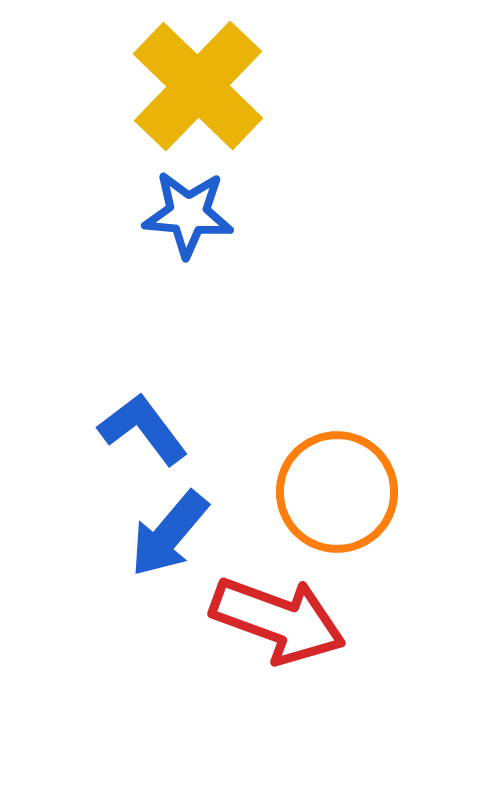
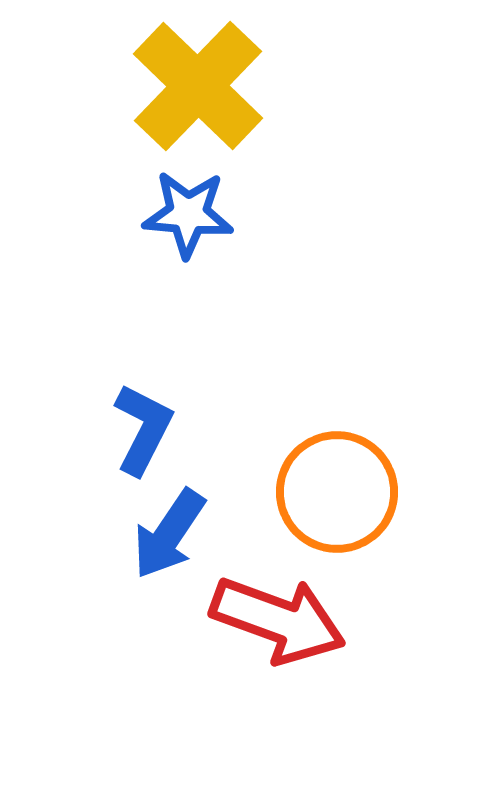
blue L-shape: rotated 64 degrees clockwise
blue arrow: rotated 6 degrees counterclockwise
